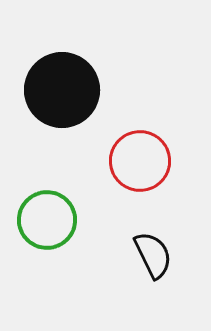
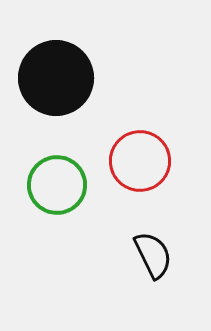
black circle: moved 6 px left, 12 px up
green circle: moved 10 px right, 35 px up
